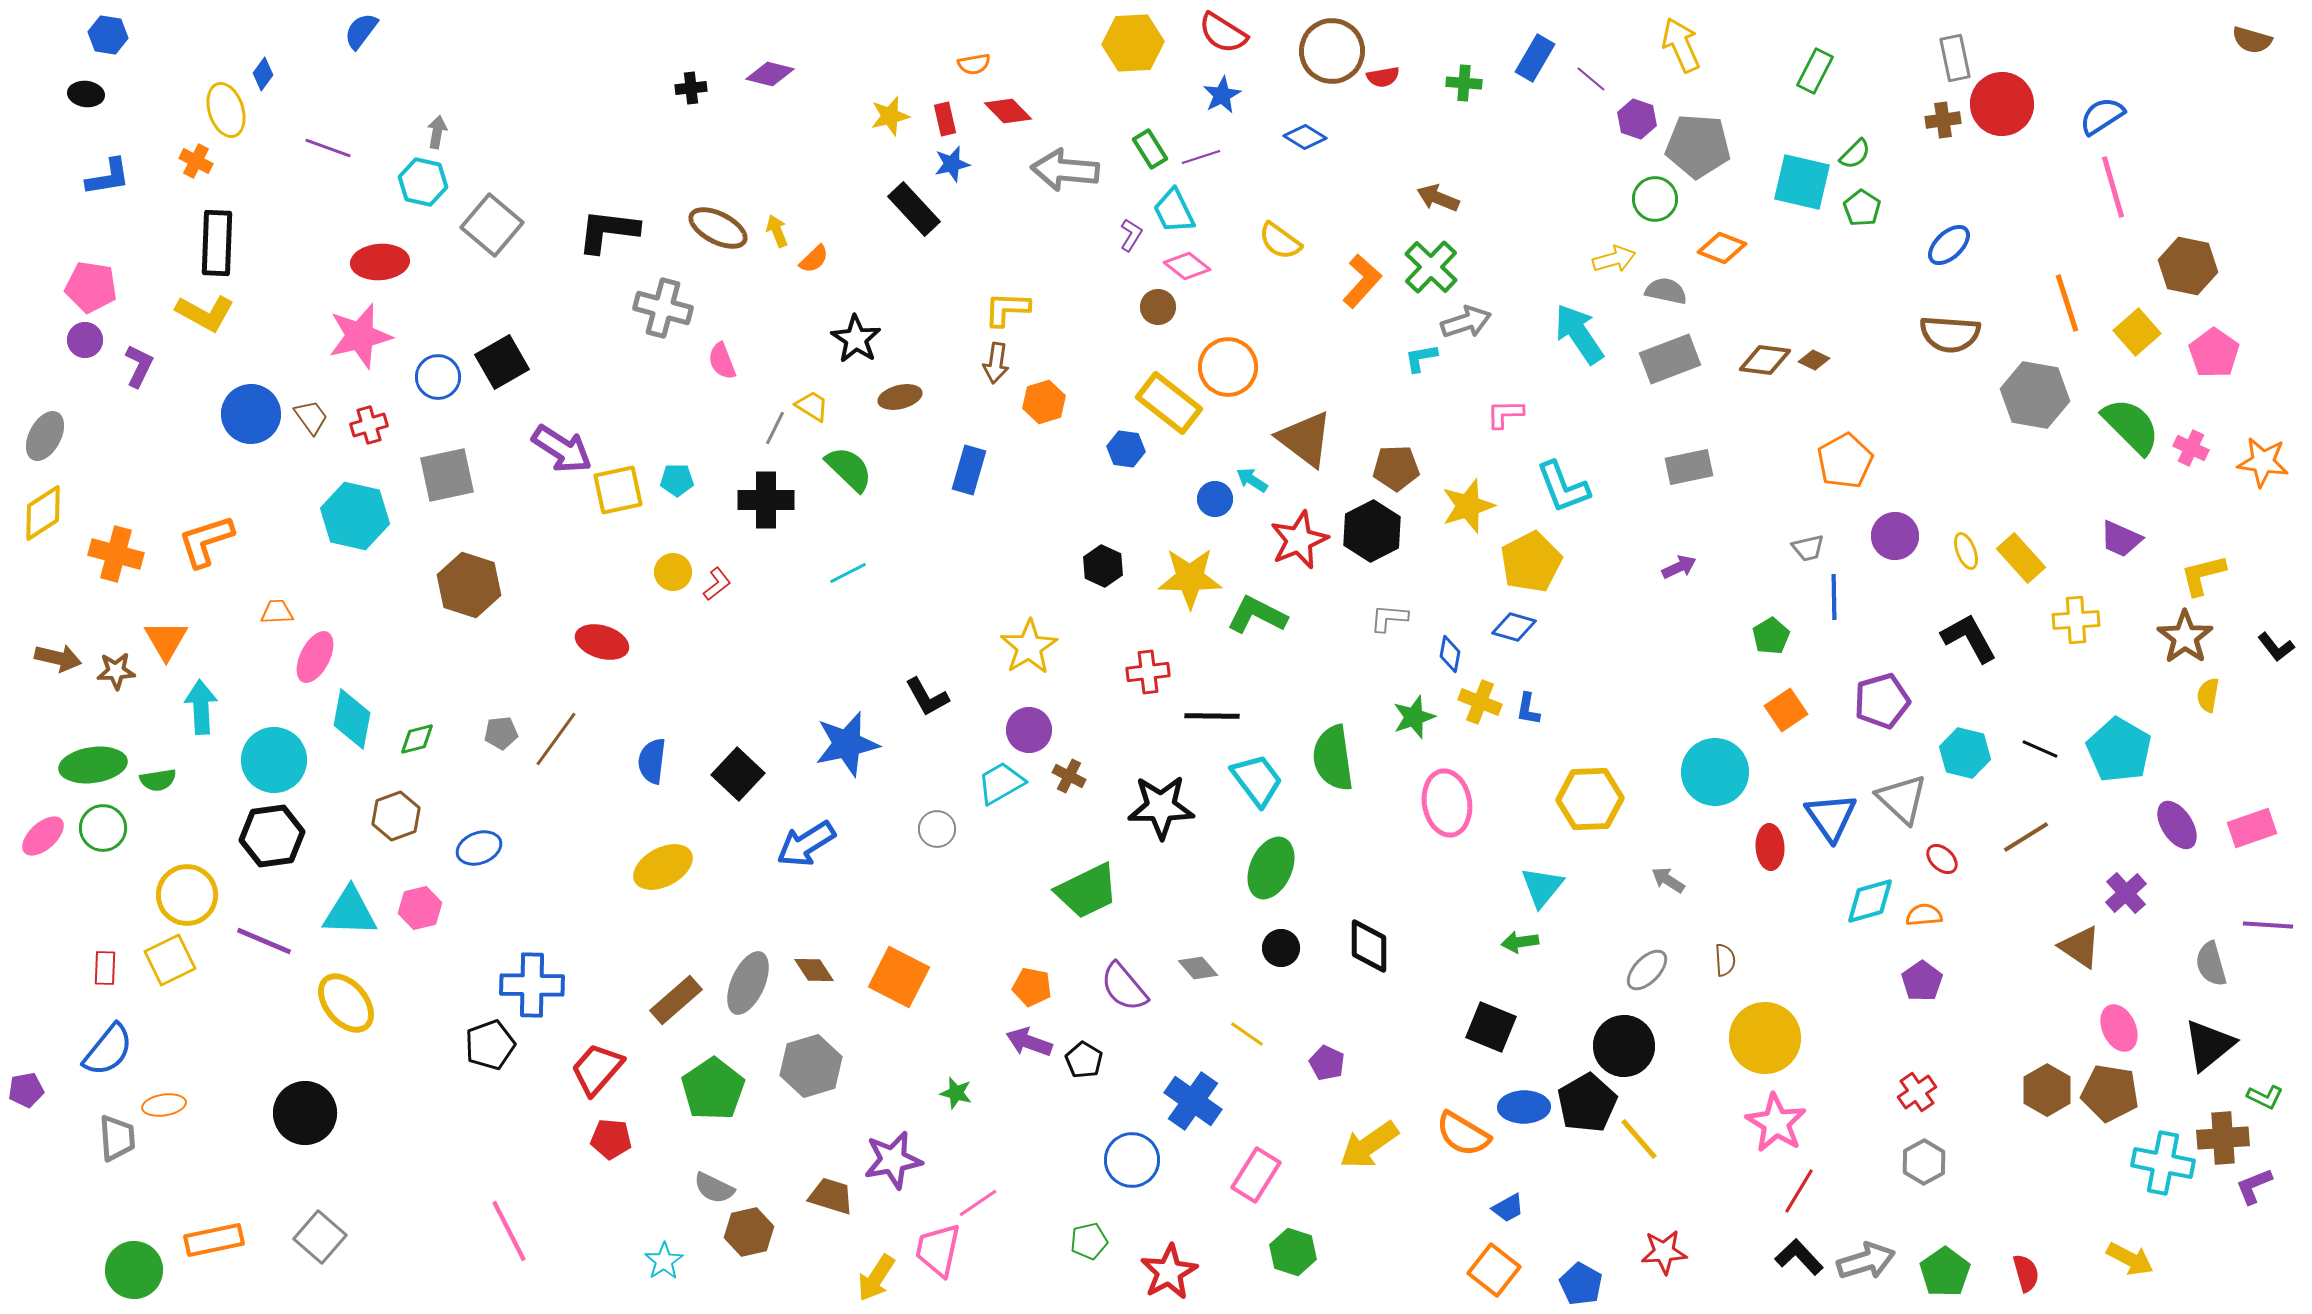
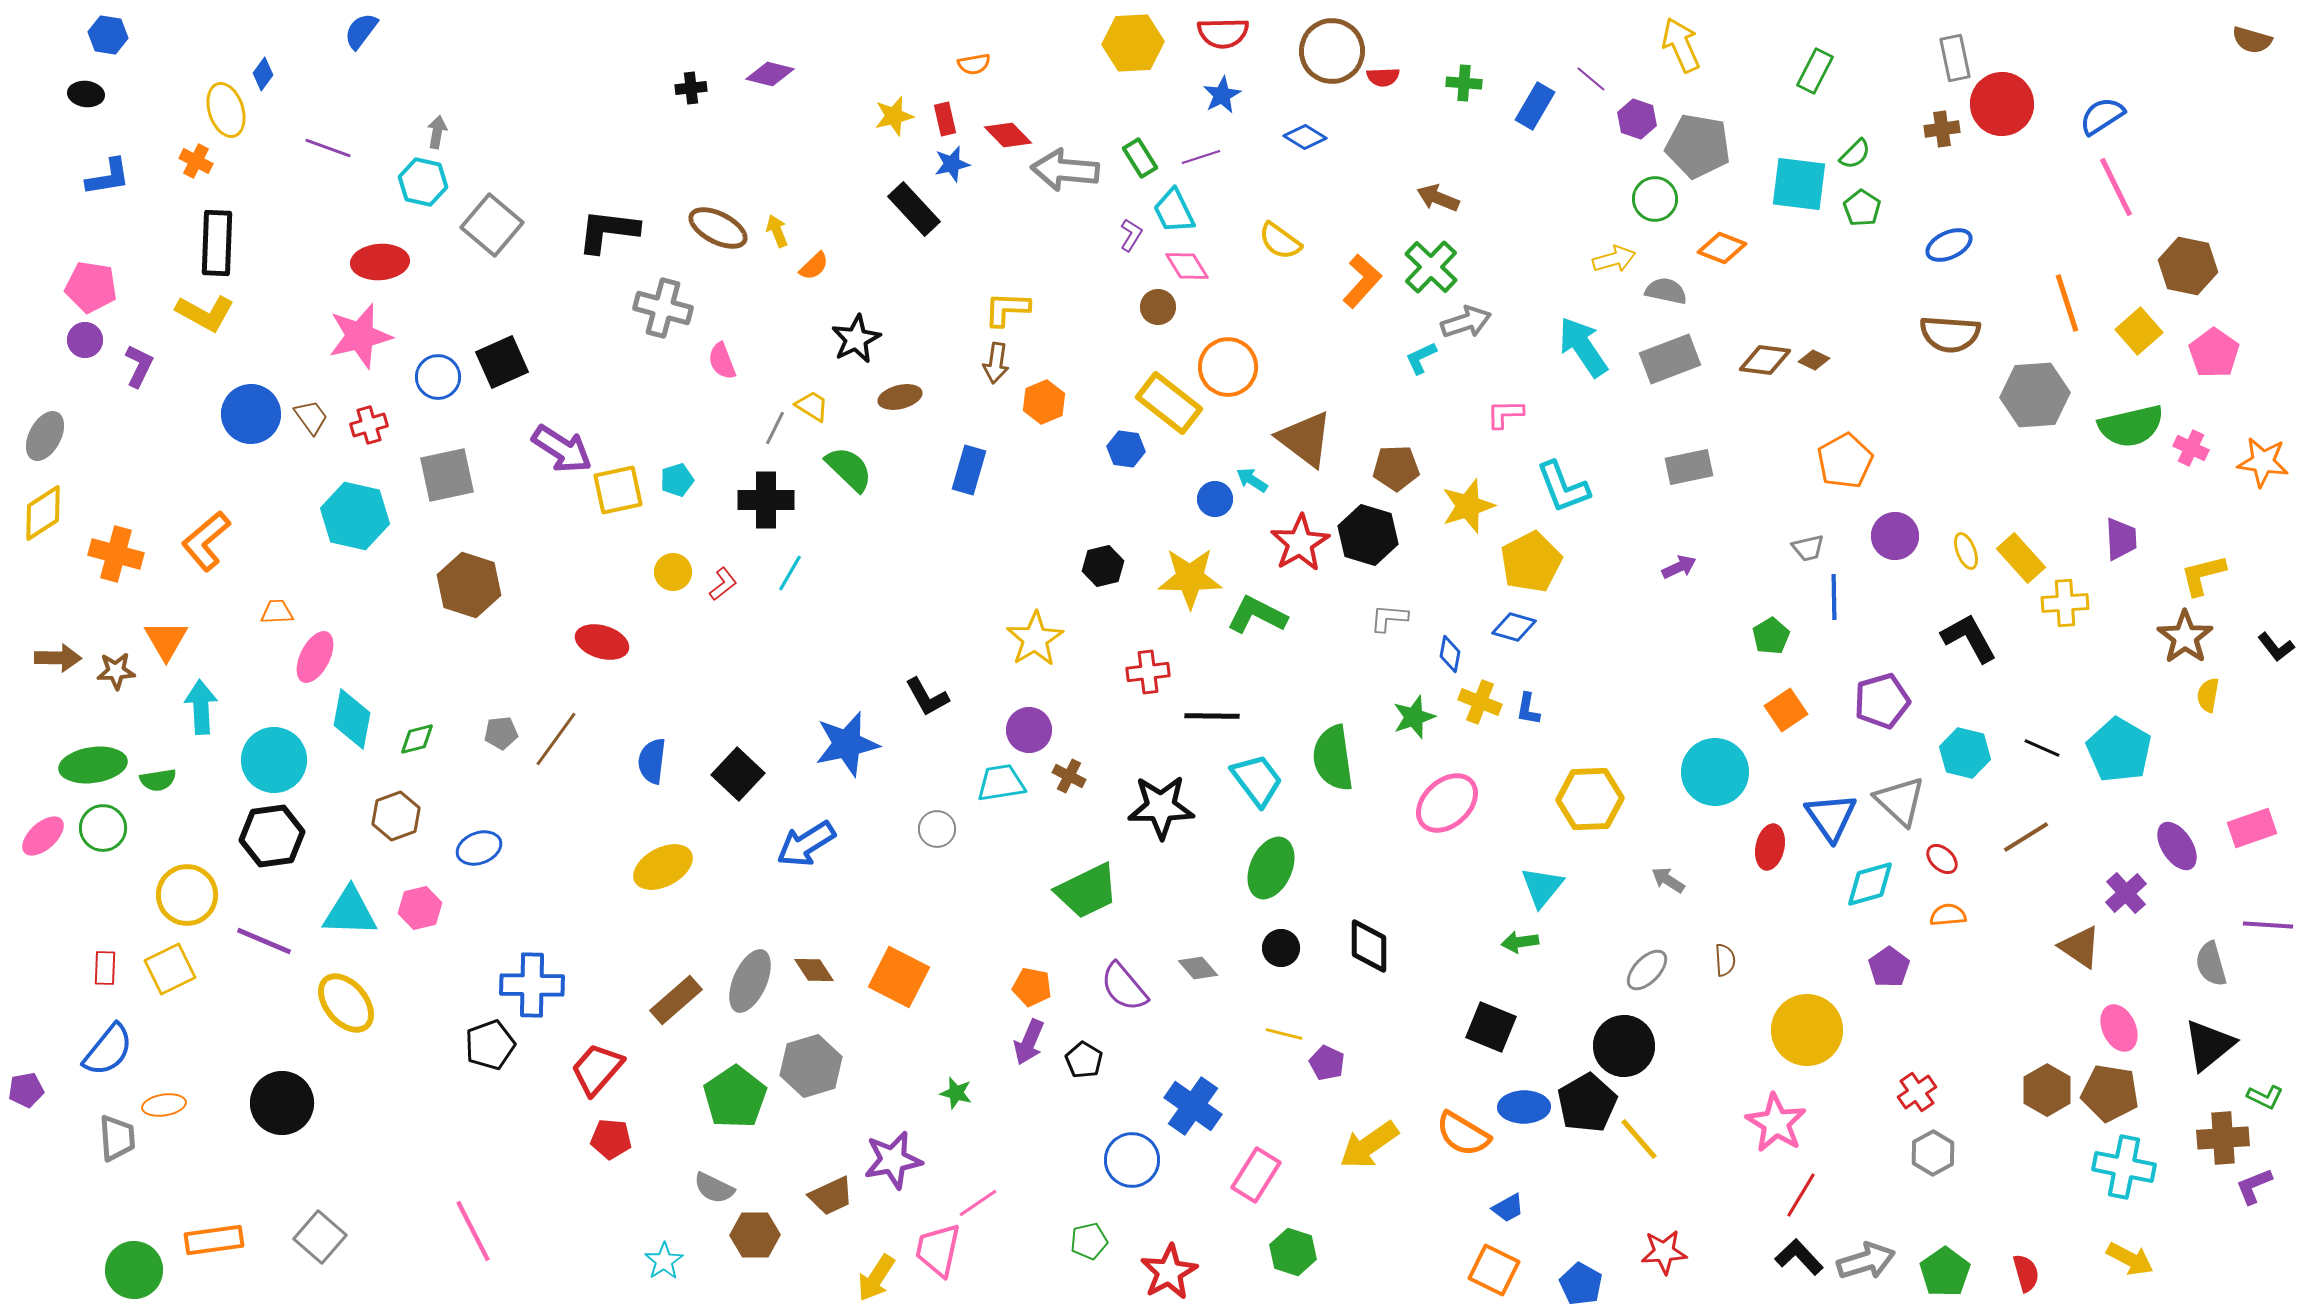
red semicircle at (1223, 33): rotated 33 degrees counterclockwise
blue rectangle at (1535, 58): moved 48 px down
red semicircle at (1383, 77): rotated 8 degrees clockwise
red diamond at (1008, 111): moved 24 px down
yellow star at (890, 116): moved 4 px right
brown cross at (1943, 120): moved 1 px left, 9 px down
gray pentagon at (1698, 146): rotated 6 degrees clockwise
green rectangle at (1150, 149): moved 10 px left, 9 px down
cyan square at (1802, 182): moved 3 px left, 2 px down; rotated 6 degrees counterclockwise
pink line at (2113, 187): moved 3 px right; rotated 10 degrees counterclockwise
blue ellipse at (1949, 245): rotated 18 degrees clockwise
orange semicircle at (814, 259): moved 7 px down
pink diamond at (1187, 266): rotated 21 degrees clockwise
yellow square at (2137, 332): moved 2 px right, 1 px up
cyan arrow at (1579, 334): moved 4 px right, 13 px down
black star at (856, 339): rotated 12 degrees clockwise
cyan L-shape at (1421, 358): rotated 15 degrees counterclockwise
black square at (502, 362): rotated 6 degrees clockwise
gray hexagon at (2035, 395): rotated 14 degrees counterclockwise
orange hexagon at (1044, 402): rotated 6 degrees counterclockwise
green semicircle at (2131, 426): rotated 122 degrees clockwise
cyan pentagon at (677, 480): rotated 16 degrees counterclockwise
black hexagon at (1372, 531): moved 4 px left, 4 px down; rotated 16 degrees counterclockwise
purple trapezoid at (2121, 539): rotated 117 degrees counterclockwise
red star at (1299, 540): moved 1 px right, 3 px down; rotated 8 degrees counterclockwise
orange L-shape at (206, 541): rotated 22 degrees counterclockwise
black hexagon at (1103, 566): rotated 21 degrees clockwise
cyan line at (848, 573): moved 58 px left; rotated 33 degrees counterclockwise
red L-shape at (717, 584): moved 6 px right
yellow cross at (2076, 620): moved 11 px left, 17 px up
yellow star at (1029, 647): moved 6 px right, 8 px up
brown arrow at (58, 658): rotated 12 degrees counterclockwise
black line at (2040, 749): moved 2 px right, 1 px up
cyan trapezoid at (1001, 783): rotated 21 degrees clockwise
gray triangle at (1902, 799): moved 2 px left, 2 px down
pink ellipse at (1447, 803): rotated 58 degrees clockwise
purple ellipse at (2177, 825): moved 21 px down
red ellipse at (1770, 847): rotated 15 degrees clockwise
cyan diamond at (1870, 901): moved 17 px up
orange semicircle at (1924, 915): moved 24 px right
yellow square at (170, 960): moved 9 px down
purple pentagon at (1922, 981): moved 33 px left, 14 px up
gray ellipse at (748, 983): moved 2 px right, 2 px up
yellow line at (1247, 1034): moved 37 px right; rotated 21 degrees counterclockwise
yellow circle at (1765, 1038): moved 42 px right, 8 px up
purple arrow at (1029, 1042): rotated 87 degrees counterclockwise
green pentagon at (713, 1089): moved 22 px right, 8 px down
blue cross at (1193, 1101): moved 5 px down
black circle at (305, 1113): moved 23 px left, 10 px up
gray hexagon at (1924, 1162): moved 9 px right, 9 px up
cyan cross at (2163, 1163): moved 39 px left, 4 px down
red line at (1799, 1191): moved 2 px right, 4 px down
brown trapezoid at (831, 1196): rotated 138 degrees clockwise
pink line at (509, 1231): moved 36 px left
brown hexagon at (749, 1232): moved 6 px right, 3 px down; rotated 12 degrees clockwise
orange rectangle at (214, 1240): rotated 4 degrees clockwise
orange square at (1494, 1270): rotated 12 degrees counterclockwise
